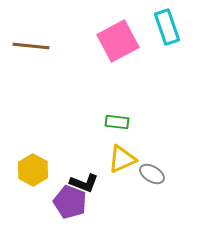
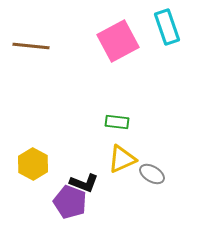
yellow hexagon: moved 6 px up
